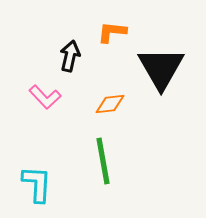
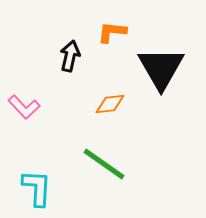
pink L-shape: moved 21 px left, 10 px down
green line: moved 1 px right, 3 px down; rotated 45 degrees counterclockwise
cyan L-shape: moved 4 px down
